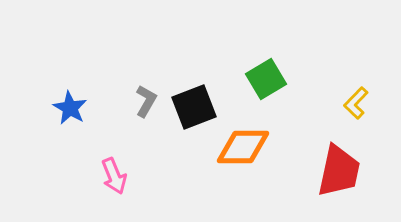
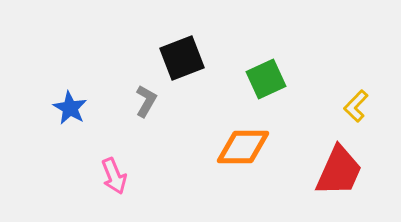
green square: rotated 6 degrees clockwise
yellow L-shape: moved 3 px down
black square: moved 12 px left, 49 px up
red trapezoid: rotated 12 degrees clockwise
